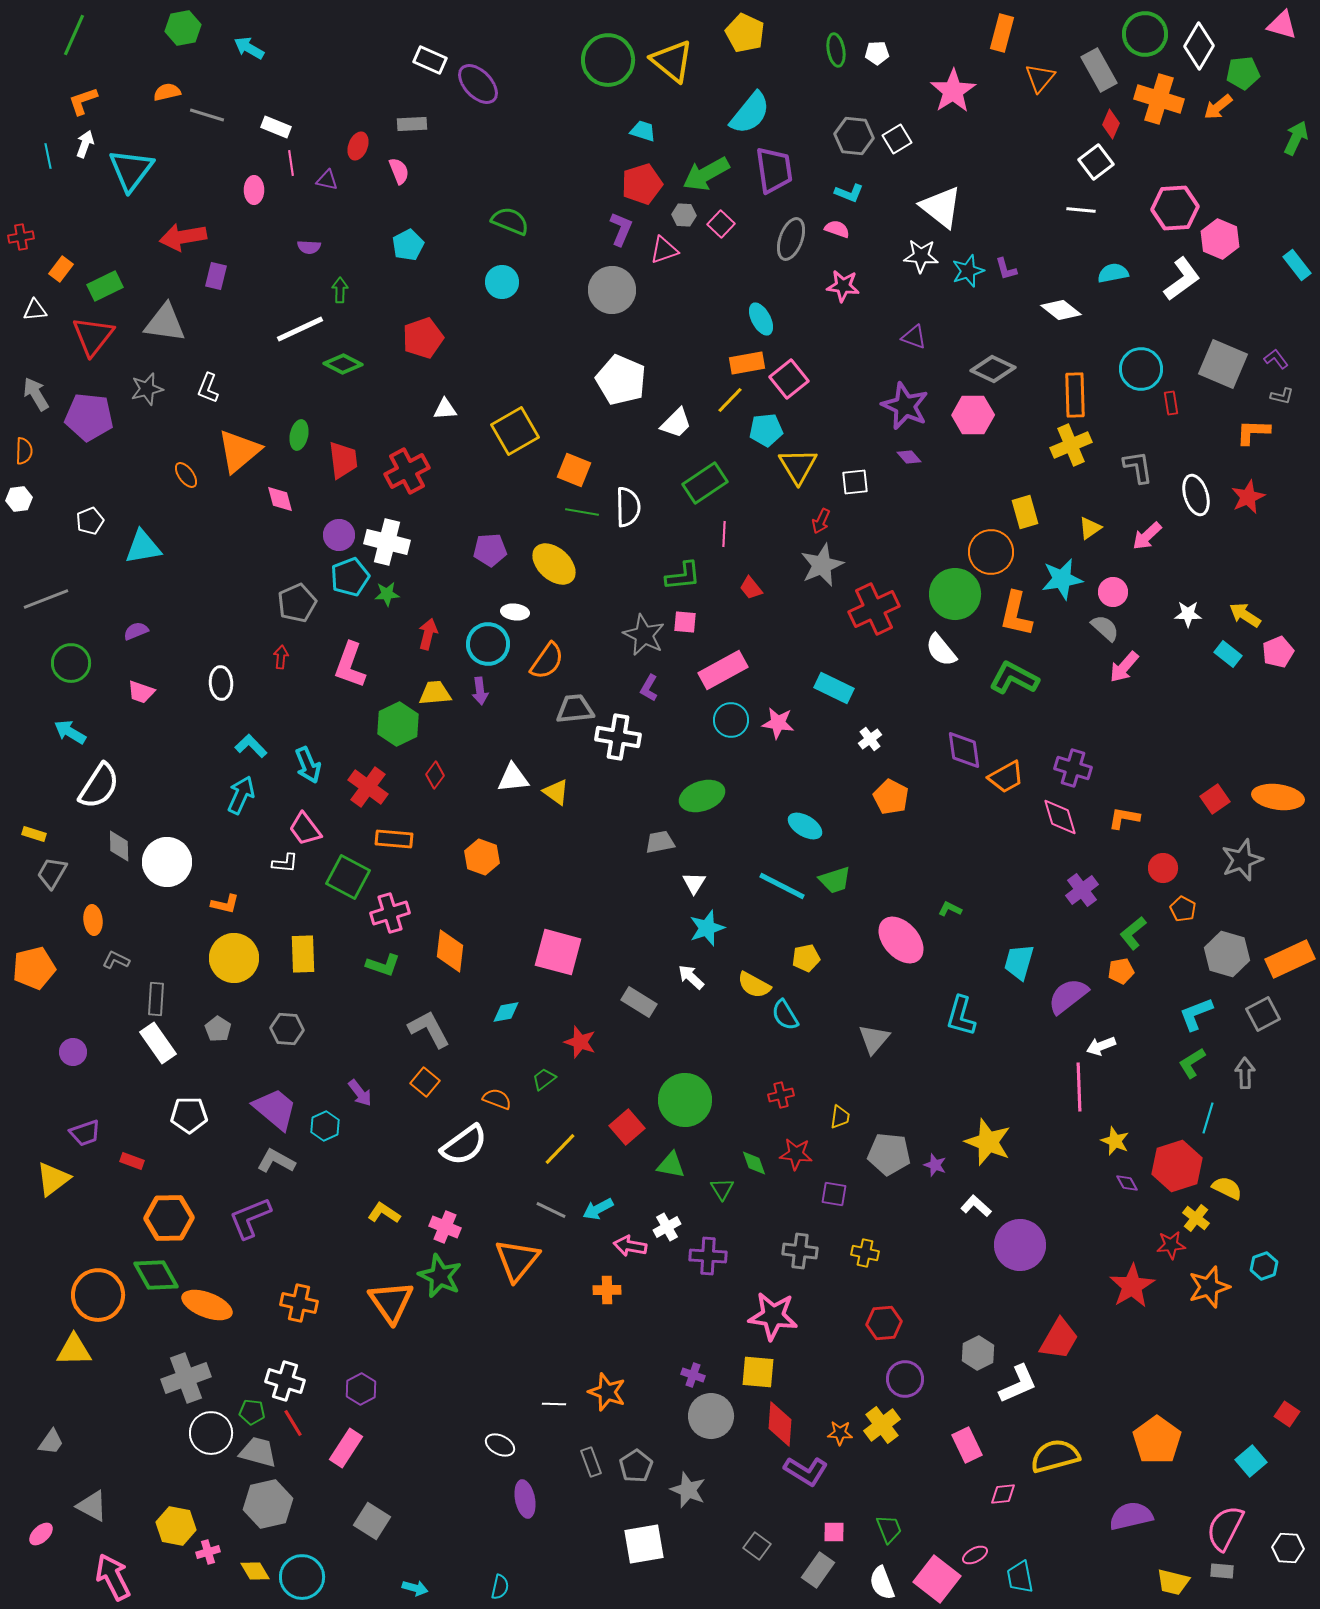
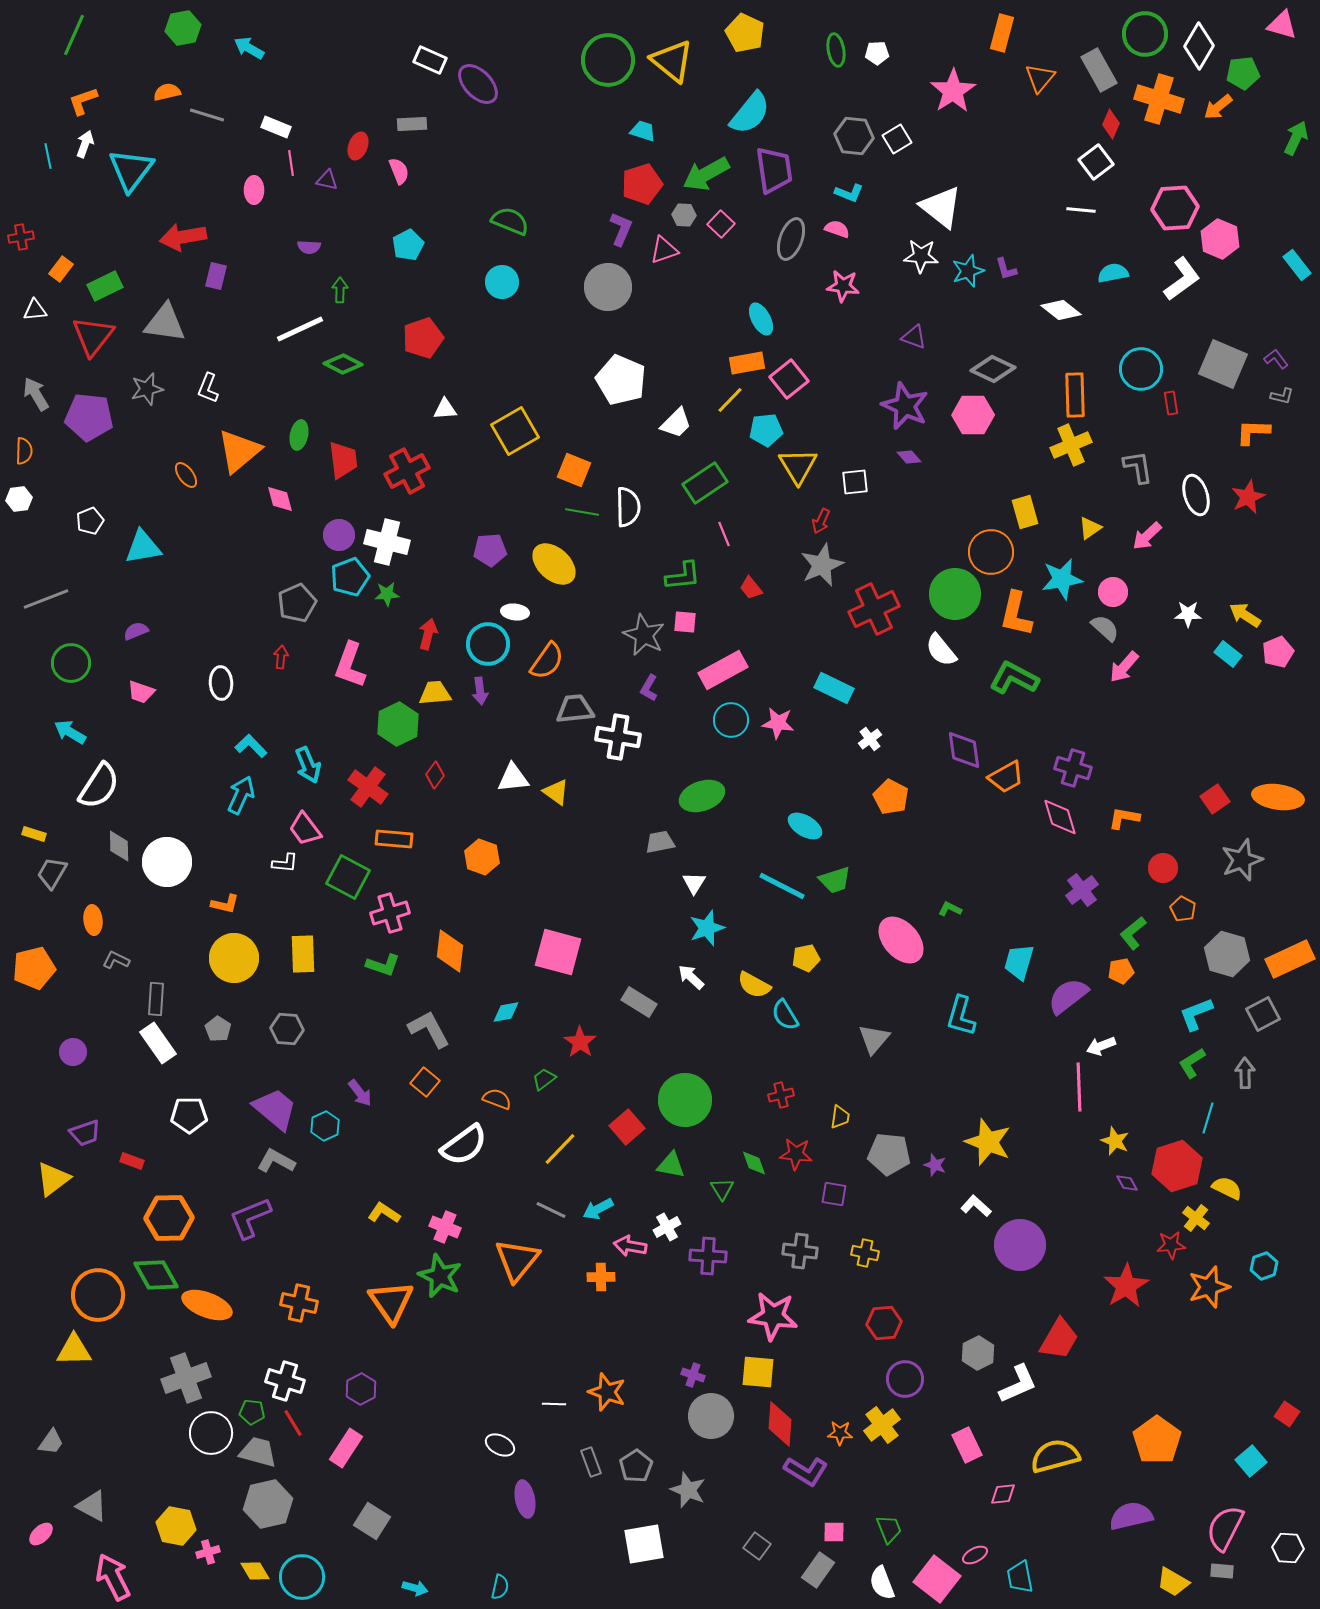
gray circle at (612, 290): moved 4 px left, 3 px up
pink line at (724, 534): rotated 25 degrees counterclockwise
red star at (580, 1042): rotated 16 degrees clockwise
red star at (1132, 1286): moved 6 px left
orange cross at (607, 1290): moved 6 px left, 13 px up
yellow trapezoid at (1173, 1582): rotated 16 degrees clockwise
